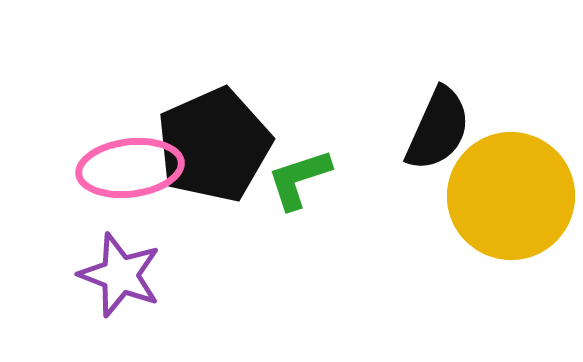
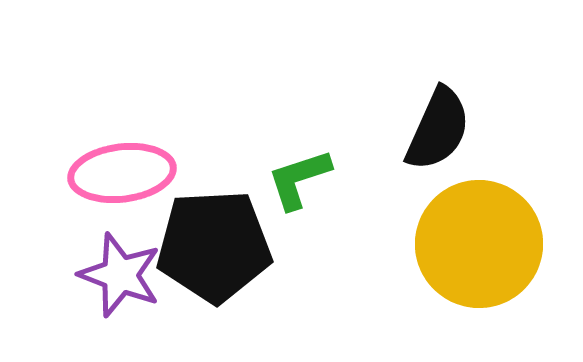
black pentagon: moved 101 px down; rotated 21 degrees clockwise
pink ellipse: moved 8 px left, 5 px down
yellow circle: moved 32 px left, 48 px down
